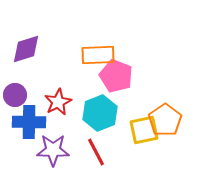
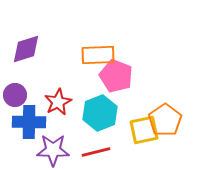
red line: rotated 76 degrees counterclockwise
